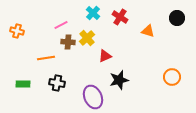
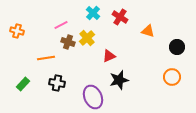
black circle: moved 29 px down
brown cross: rotated 16 degrees clockwise
red triangle: moved 4 px right
green rectangle: rotated 48 degrees counterclockwise
